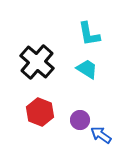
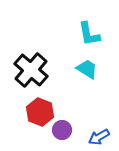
black cross: moved 6 px left, 8 px down
purple circle: moved 18 px left, 10 px down
blue arrow: moved 2 px left, 2 px down; rotated 65 degrees counterclockwise
